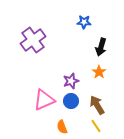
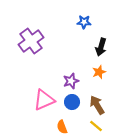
purple cross: moved 2 px left, 1 px down
orange star: rotated 16 degrees clockwise
blue circle: moved 1 px right, 1 px down
yellow line: rotated 16 degrees counterclockwise
